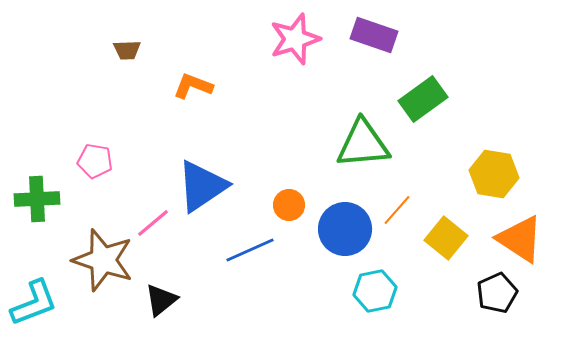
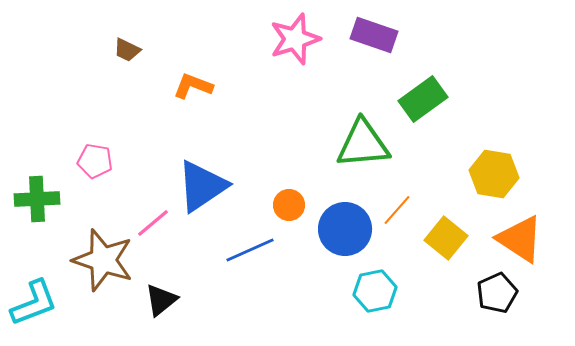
brown trapezoid: rotated 28 degrees clockwise
